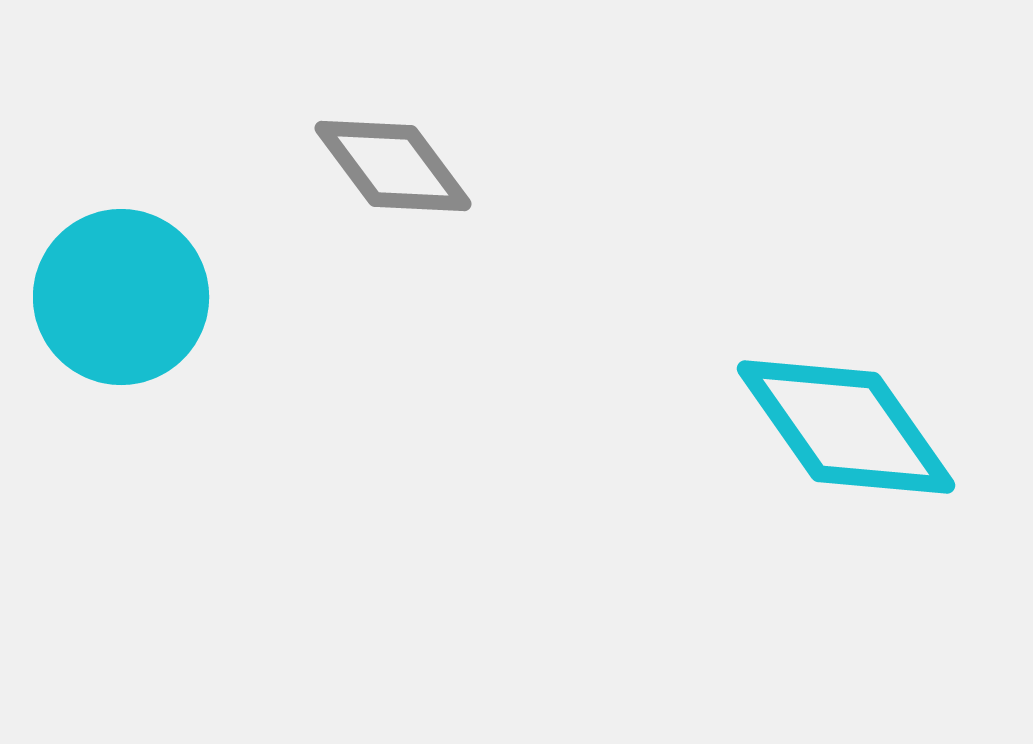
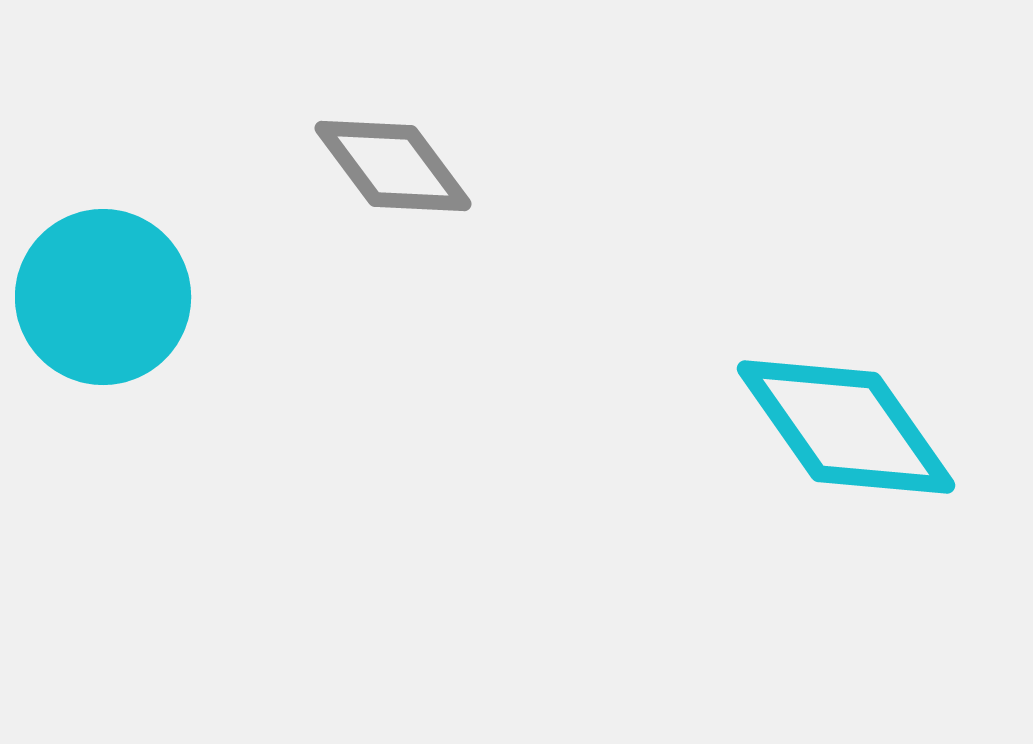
cyan circle: moved 18 px left
